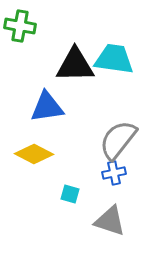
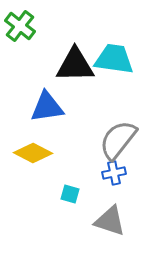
green cross: rotated 28 degrees clockwise
yellow diamond: moved 1 px left, 1 px up
